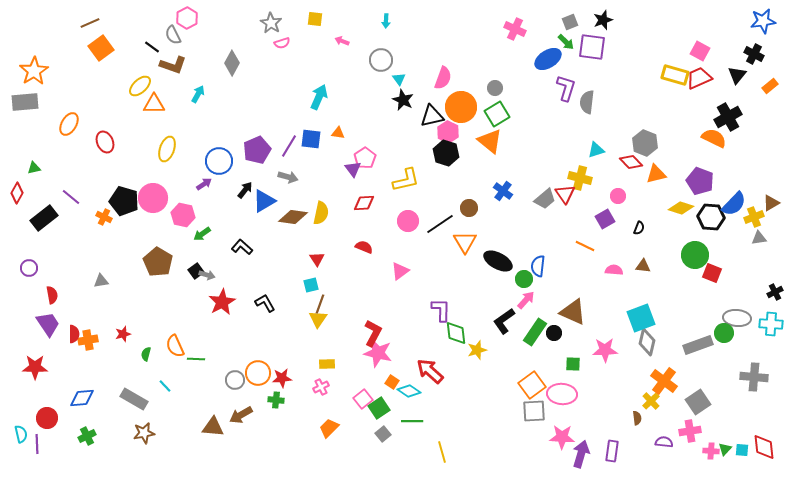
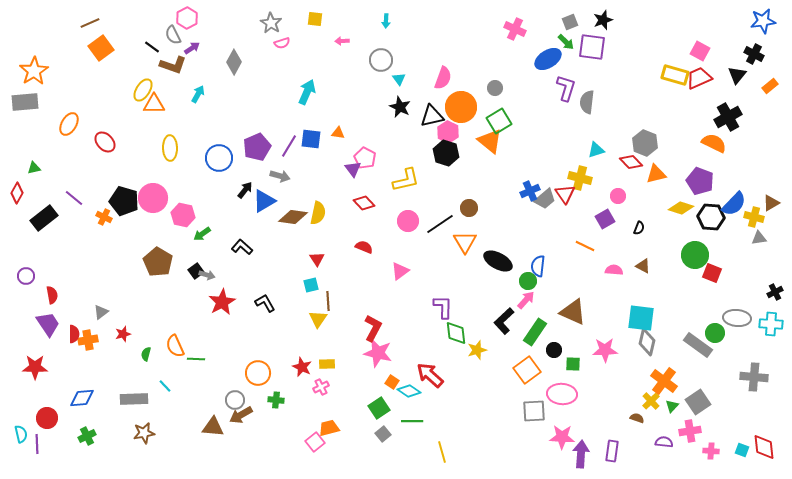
pink arrow at (342, 41): rotated 24 degrees counterclockwise
gray diamond at (232, 63): moved 2 px right, 1 px up
yellow ellipse at (140, 86): moved 3 px right, 4 px down; rotated 15 degrees counterclockwise
cyan arrow at (319, 97): moved 12 px left, 5 px up
black star at (403, 100): moved 3 px left, 7 px down
green square at (497, 114): moved 2 px right, 7 px down
orange semicircle at (714, 138): moved 5 px down
red ellipse at (105, 142): rotated 20 degrees counterclockwise
yellow ellipse at (167, 149): moved 3 px right, 1 px up; rotated 20 degrees counterclockwise
purple pentagon at (257, 150): moved 3 px up
pink pentagon at (365, 158): rotated 10 degrees counterclockwise
blue circle at (219, 161): moved 3 px up
gray arrow at (288, 177): moved 8 px left, 1 px up
purple arrow at (204, 184): moved 12 px left, 136 px up
blue cross at (503, 191): moved 27 px right; rotated 30 degrees clockwise
purple line at (71, 197): moved 3 px right, 1 px down
red diamond at (364, 203): rotated 50 degrees clockwise
yellow semicircle at (321, 213): moved 3 px left
yellow cross at (754, 217): rotated 36 degrees clockwise
brown triangle at (643, 266): rotated 21 degrees clockwise
purple circle at (29, 268): moved 3 px left, 8 px down
green circle at (524, 279): moved 4 px right, 2 px down
gray triangle at (101, 281): moved 31 px down; rotated 28 degrees counterclockwise
brown line at (320, 304): moved 8 px right, 3 px up; rotated 24 degrees counterclockwise
purple L-shape at (441, 310): moved 2 px right, 3 px up
cyan square at (641, 318): rotated 28 degrees clockwise
black L-shape at (504, 321): rotated 8 degrees counterclockwise
red L-shape at (373, 333): moved 5 px up
black circle at (554, 333): moved 17 px down
green circle at (724, 333): moved 9 px left
gray rectangle at (698, 345): rotated 56 degrees clockwise
red arrow at (430, 371): moved 4 px down
red star at (282, 378): moved 20 px right, 11 px up; rotated 30 degrees clockwise
gray circle at (235, 380): moved 20 px down
orange square at (532, 385): moved 5 px left, 15 px up
gray rectangle at (134, 399): rotated 32 degrees counterclockwise
pink square at (363, 399): moved 48 px left, 43 px down
brown semicircle at (637, 418): rotated 64 degrees counterclockwise
orange trapezoid at (329, 428): rotated 30 degrees clockwise
green triangle at (725, 449): moved 53 px left, 43 px up
cyan square at (742, 450): rotated 16 degrees clockwise
purple arrow at (581, 454): rotated 12 degrees counterclockwise
